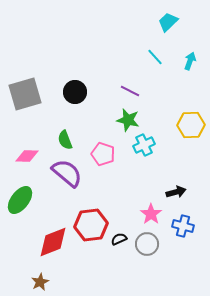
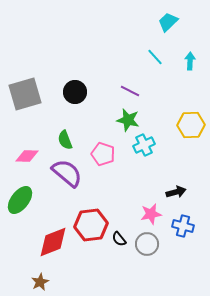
cyan arrow: rotated 18 degrees counterclockwise
pink star: rotated 25 degrees clockwise
black semicircle: rotated 105 degrees counterclockwise
